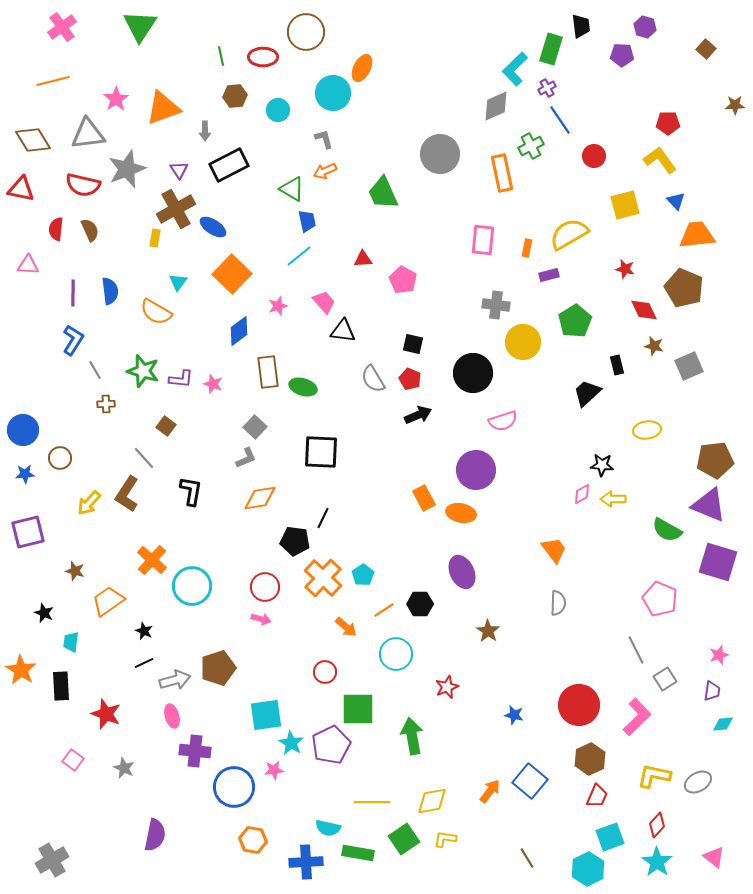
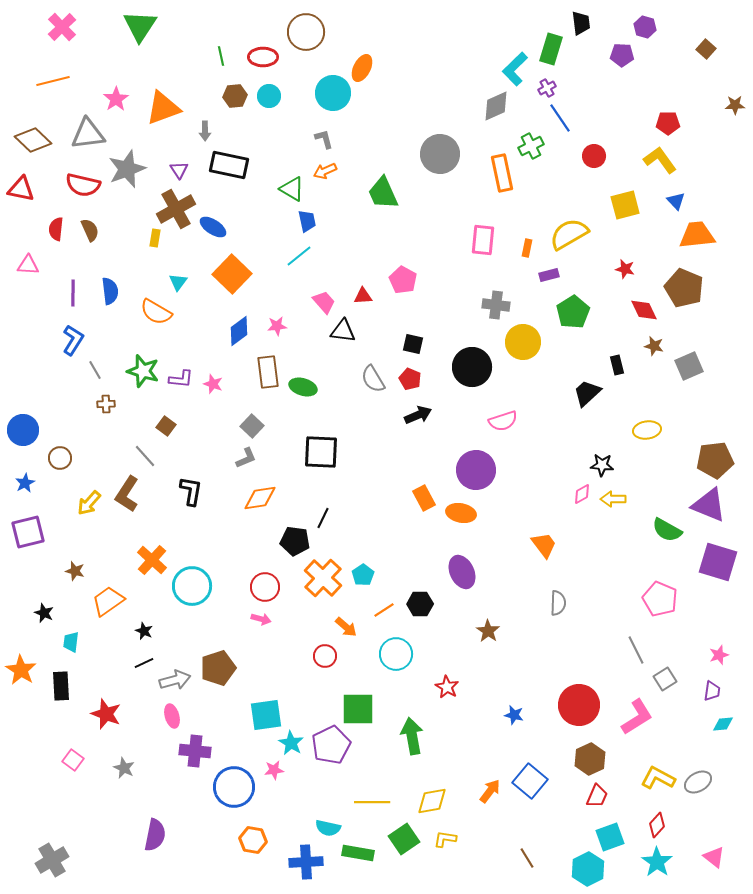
black trapezoid at (581, 26): moved 3 px up
pink cross at (62, 27): rotated 8 degrees counterclockwise
cyan circle at (278, 110): moved 9 px left, 14 px up
blue line at (560, 120): moved 2 px up
brown diamond at (33, 140): rotated 15 degrees counterclockwise
black rectangle at (229, 165): rotated 39 degrees clockwise
red triangle at (363, 259): moved 37 px down
pink star at (278, 306): moved 1 px left, 20 px down; rotated 12 degrees clockwise
green pentagon at (575, 321): moved 2 px left, 9 px up
black circle at (473, 373): moved 1 px left, 6 px up
gray square at (255, 427): moved 3 px left, 1 px up
gray line at (144, 458): moved 1 px right, 2 px up
blue star at (25, 474): moved 9 px down; rotated 24 degrees counterclockwise
orange trapezoid at (554, 550): moved 10 px left, 5 px up
red circle at (325, 672): moved 16 px up
red star at (447, 687): rotated 20 degrees counterclockwise
pink L-shape at (637, 717): rotated 12 degrees clockwise
yellow L-shape at (654, 776): moved 4 px right, 2 px down; rotated 16 degrees clockwise
